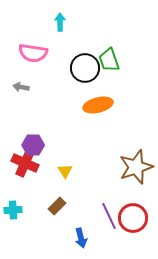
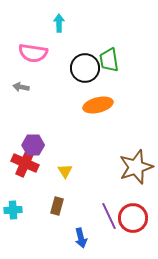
cyan arrow: moved 1 px left, 1 px down
green trapezoid: rotated 10 degrees clockwise
brown rectangle: rotated 30 degrees counterclockwise
